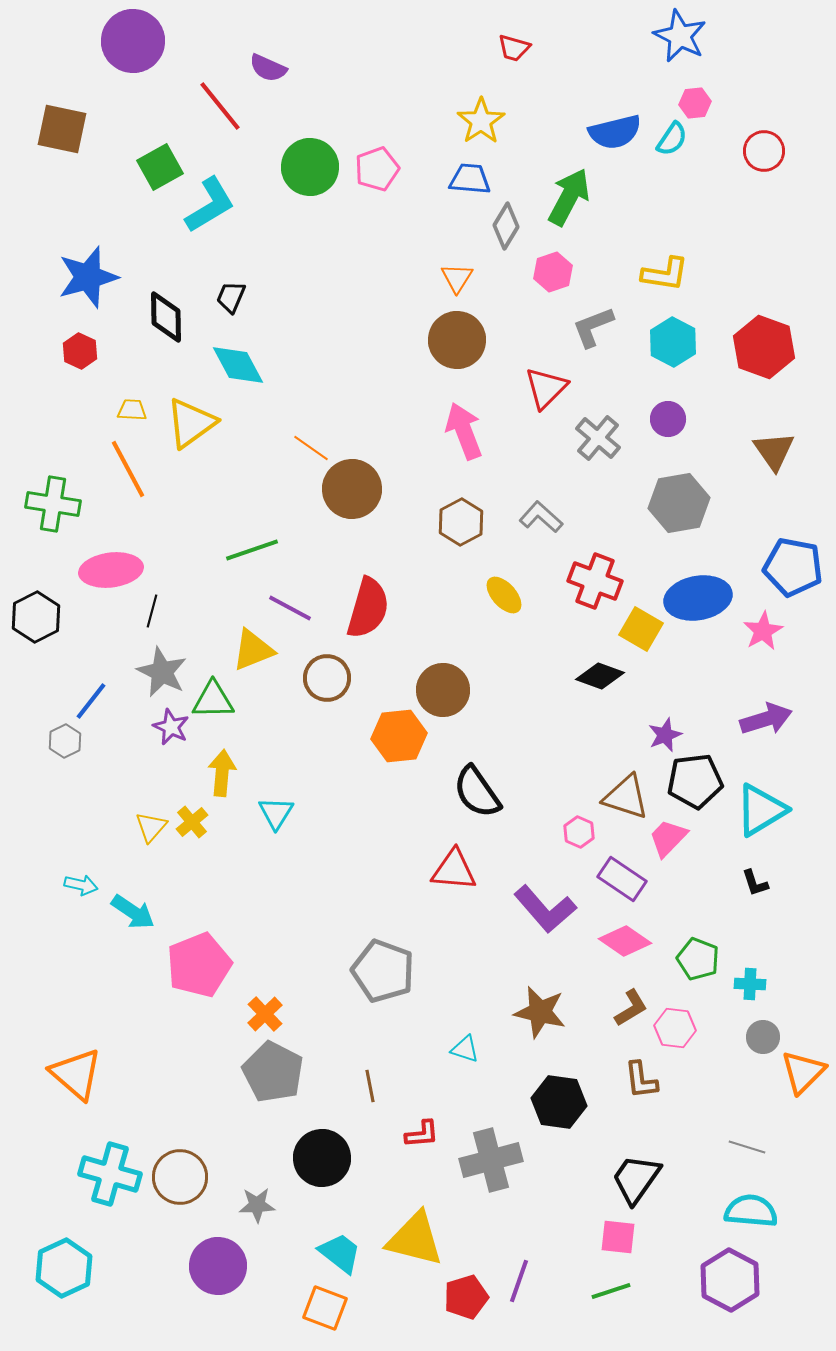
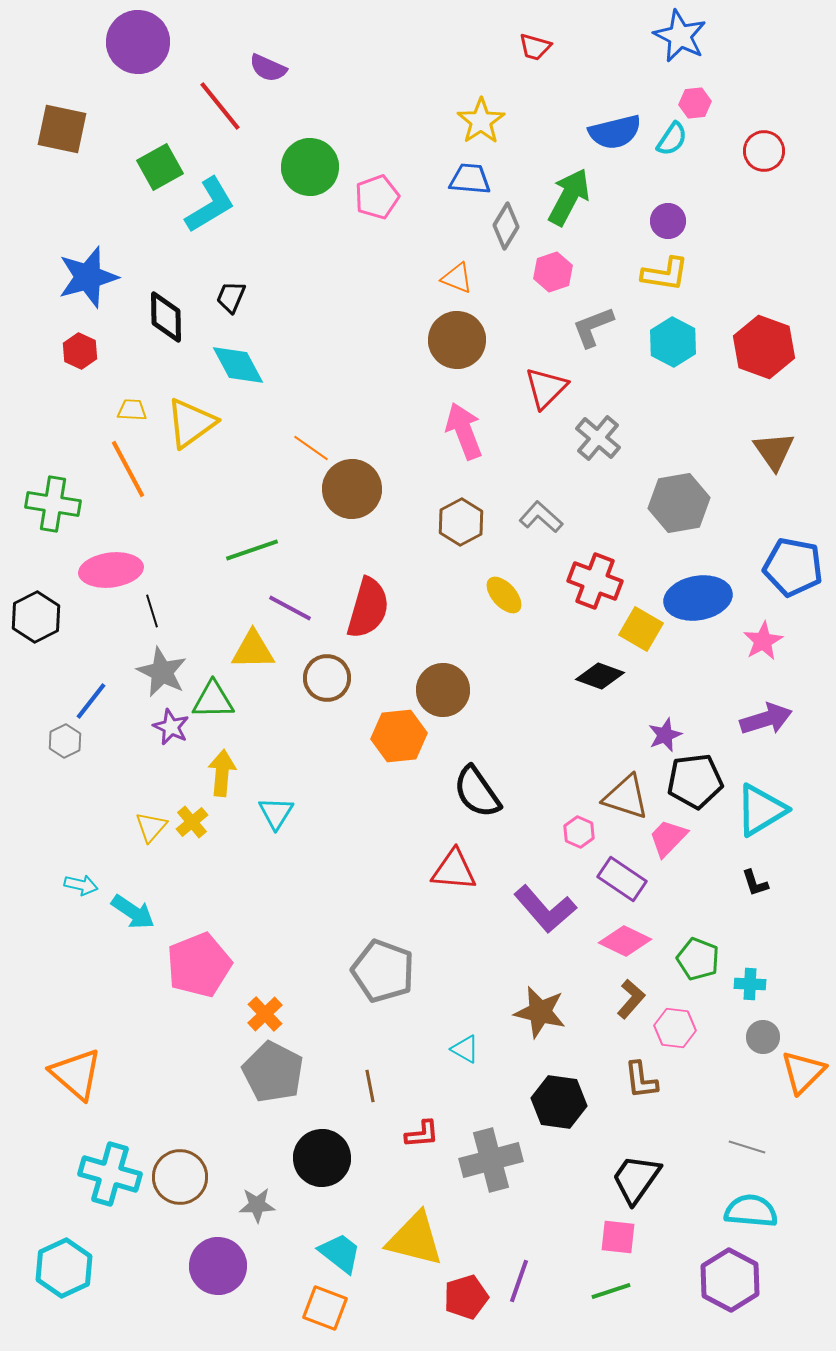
purple circle at (133, 41): moved 5 px right, 1 px down
red trapezoid at (514, 48): moved 21 px right, 1 px up
pink pentagon at (377, 169): moved 28 px down
orange triangle at (457, 278): rotated 40 degrees counterclockwise
purple circle at (668, 419): moved 198 px up
black line at (152, 611): rotated 32 degrees counterclockwise
pink star at (763, 631): moved 10 px down
yellow triangle at (253, 650): rotated 21 degrees clockwise
pink diamond at (625, 941): rotated 9 degrees counterclockwise
brown L-shape at (631, 1008): moved 9 px up; rotated 18 degrees counterclockwise
cyan triangle at (465, 1049): rotated 12 degrees clockwise
